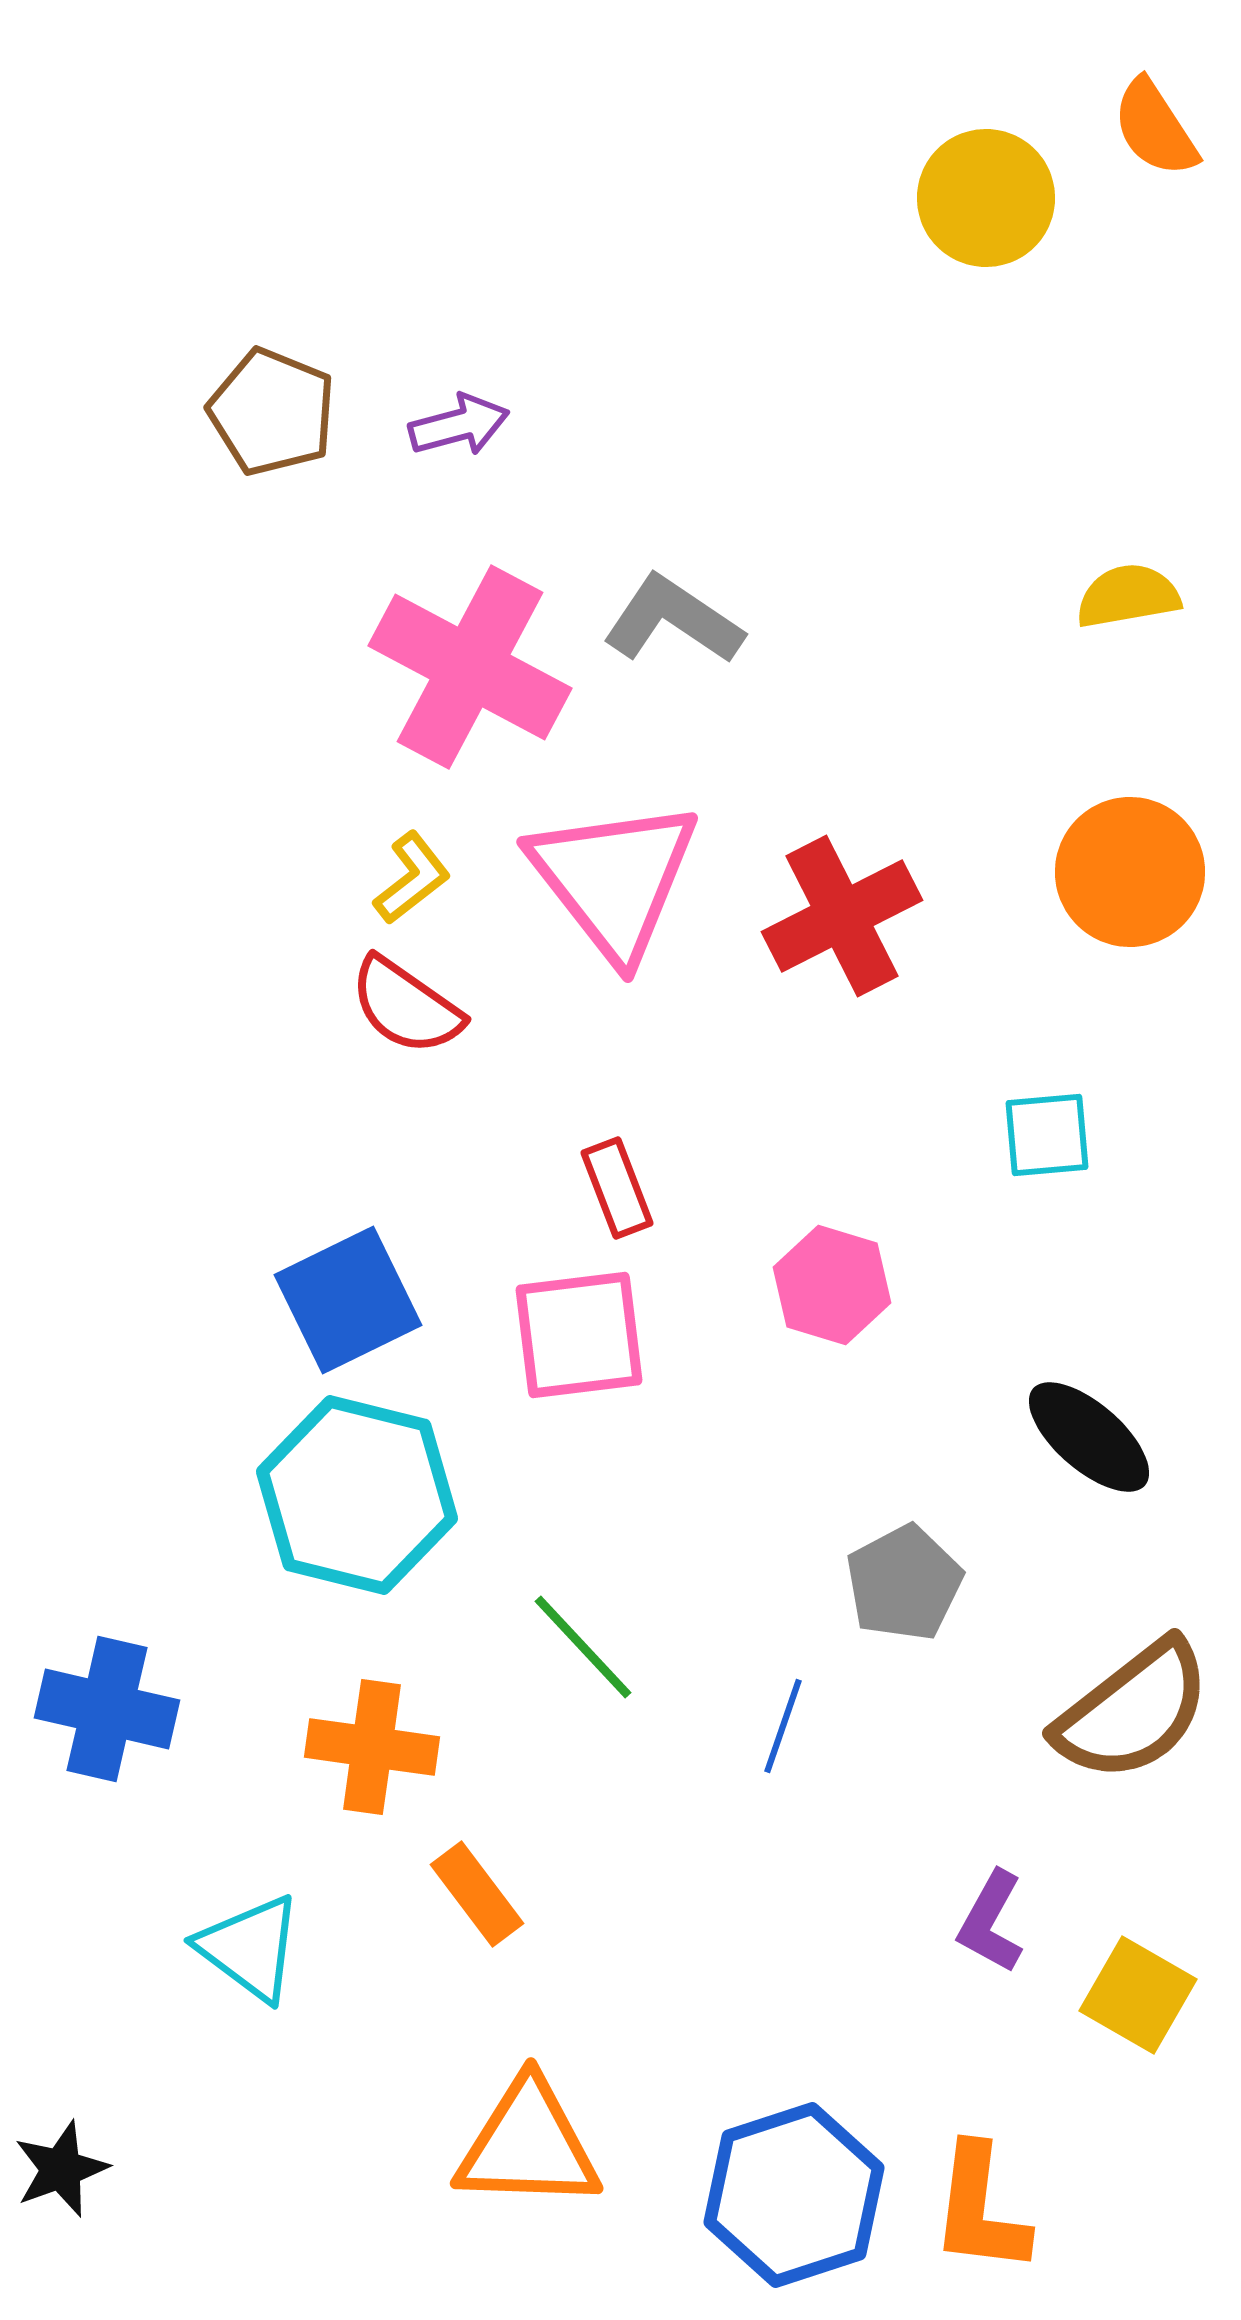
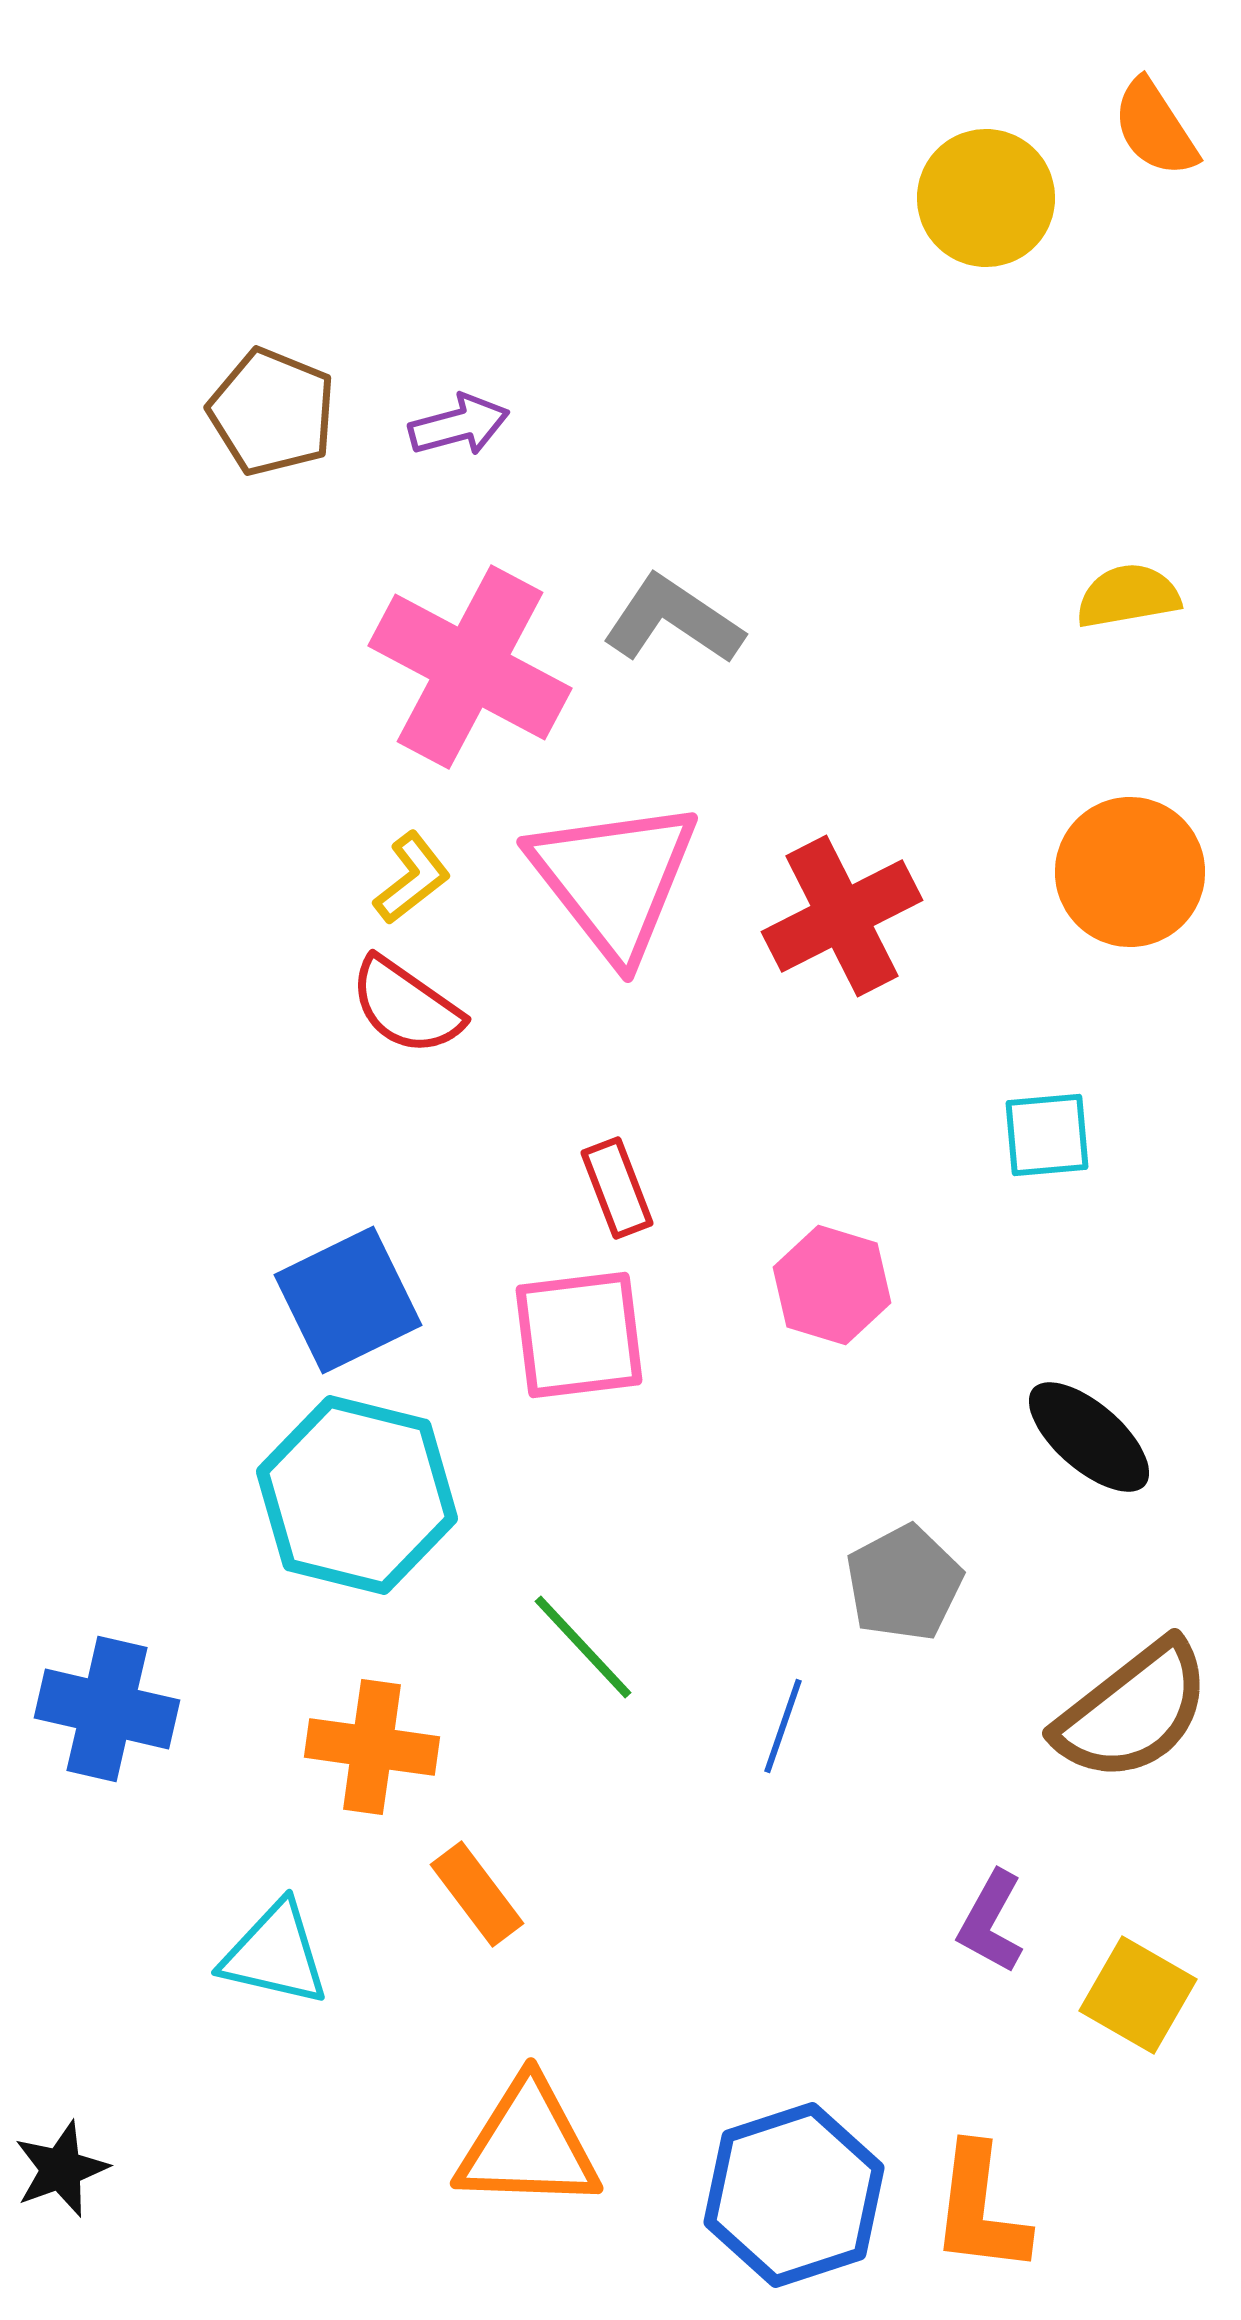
cyan triangle: moved 25 px right, 6 px down; rotated 24 degrees counterclockwise
